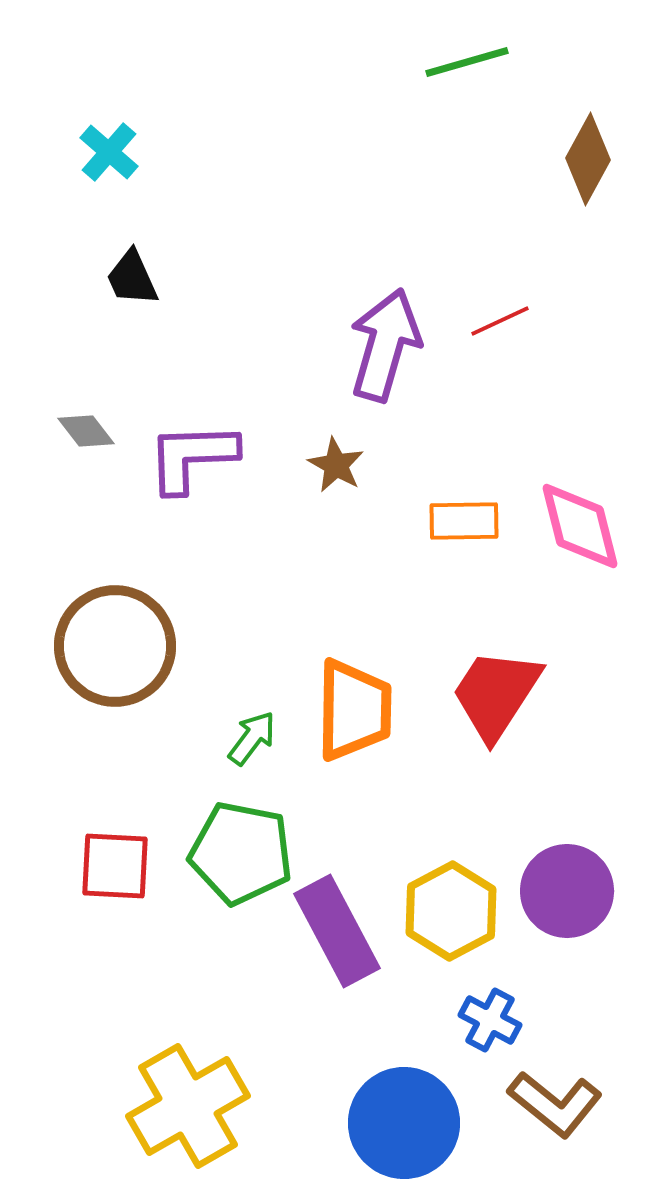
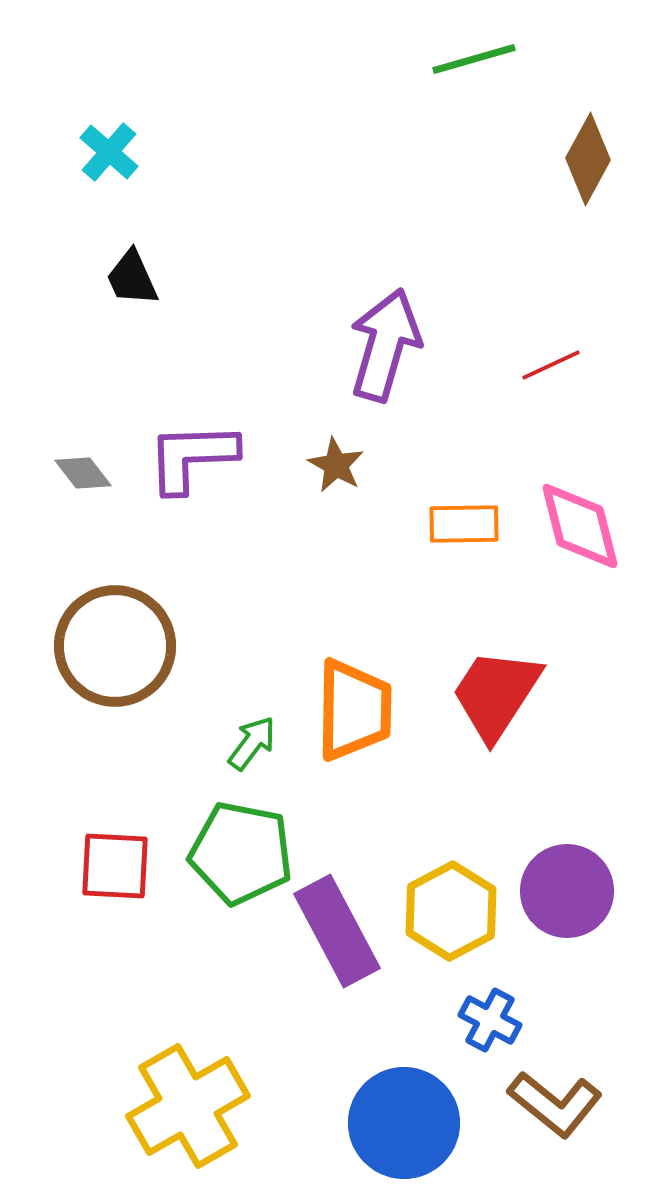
green line: moved 7 px right, 3 px up
red line: moved 51 px right, 44 px down
gray diamond: moved 3 px left, 42 px down
orange rectangle: moved 3 px down
green arrow: moved 5 px down
